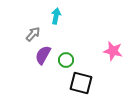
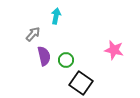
pink star: moved 1 px right, 1 px up
purple semicircle: moved 1 px right, 1 px down; rotated 138 degrees clockwise
black square: rotated 20 degrees clockwise
